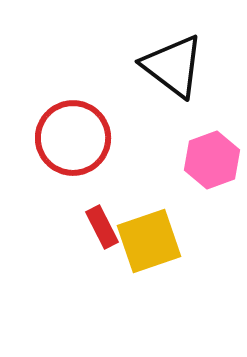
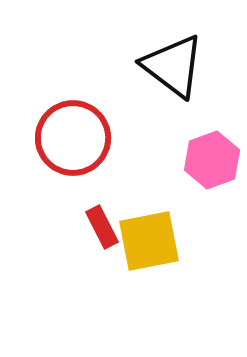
yellow square: rotated 8 degrees clockwise
